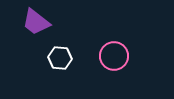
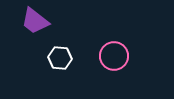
purple trapezoid: moved 1 px left, 1 px up
